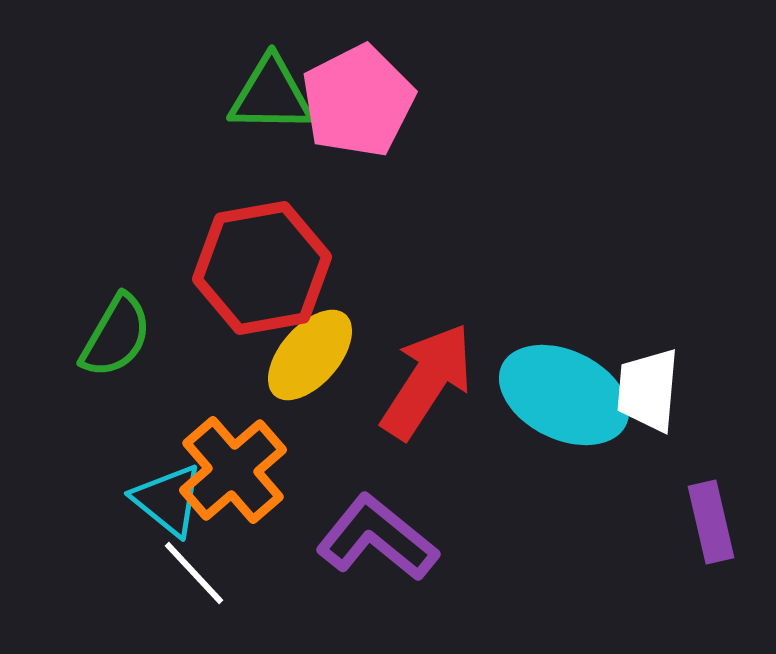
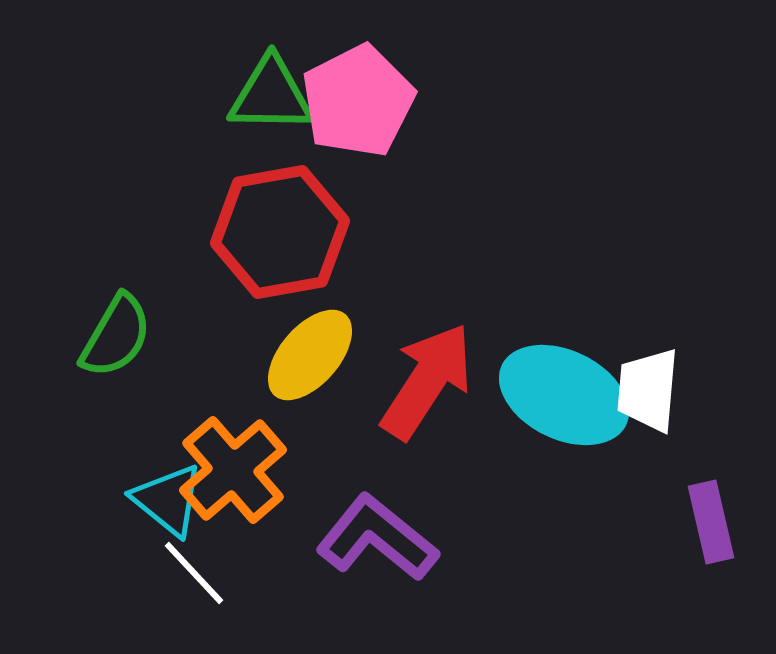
red hexagon: moved 18 px right, 36 px up
